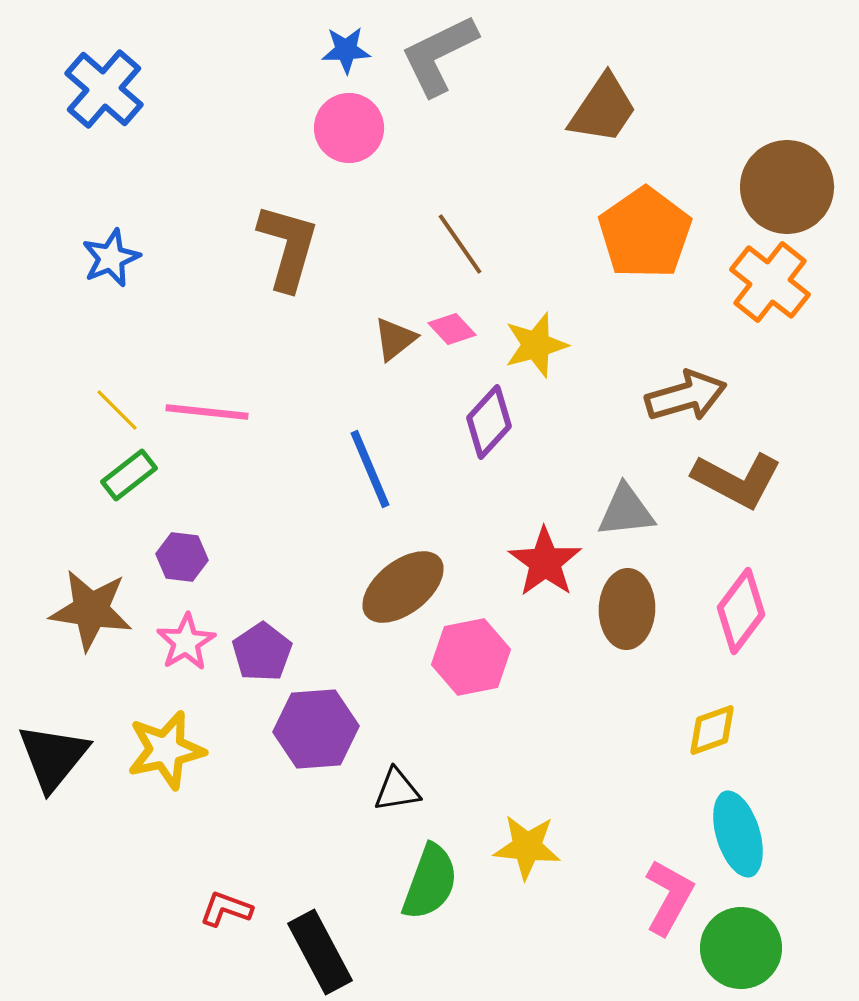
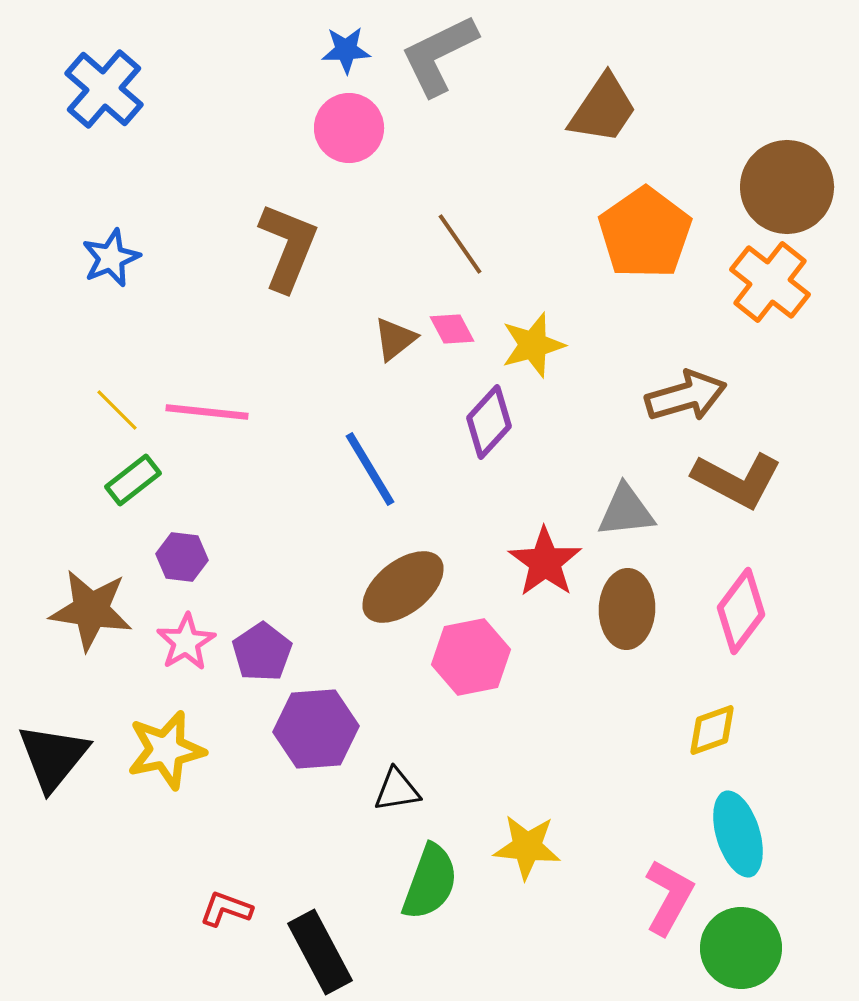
brown L-shape at (288, 247): rotated 6 degrees clockwise
pink diamond at (452, 329): rotated 15 degrees clockwise
yellow star at (536, 345): moved 3 px left
blue line at (370, 469): rotated 8 degrees counterclockwise
green rectangle at (129, 475): moved 4 px right, 5 px down
